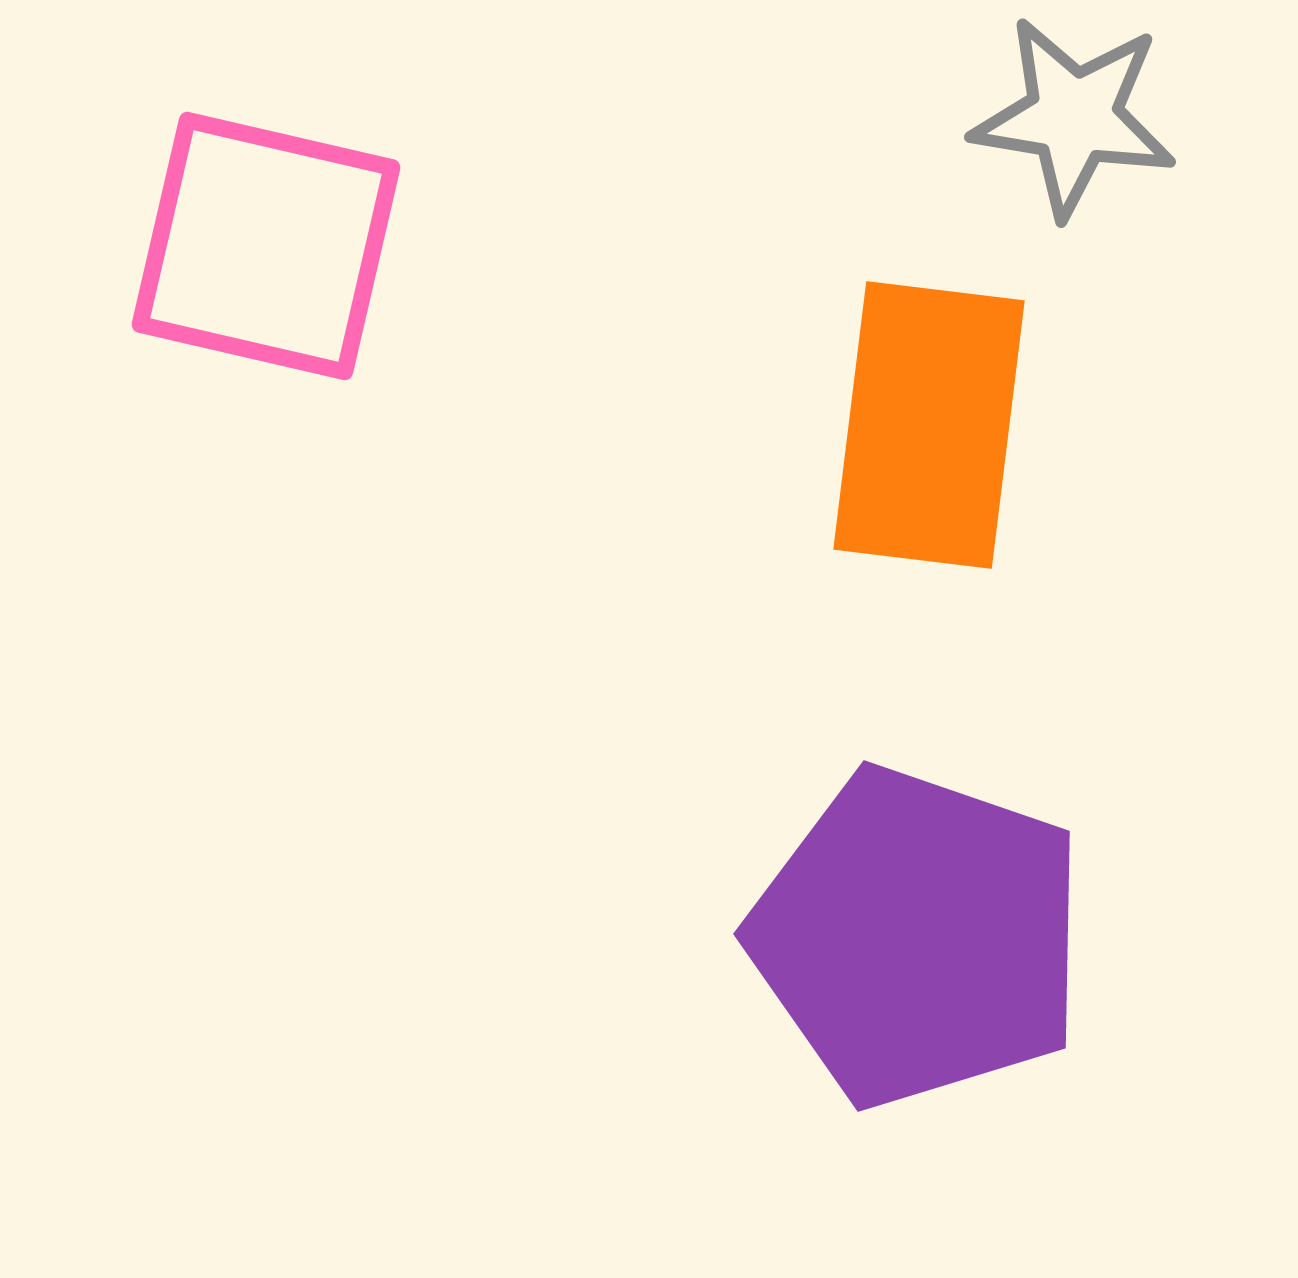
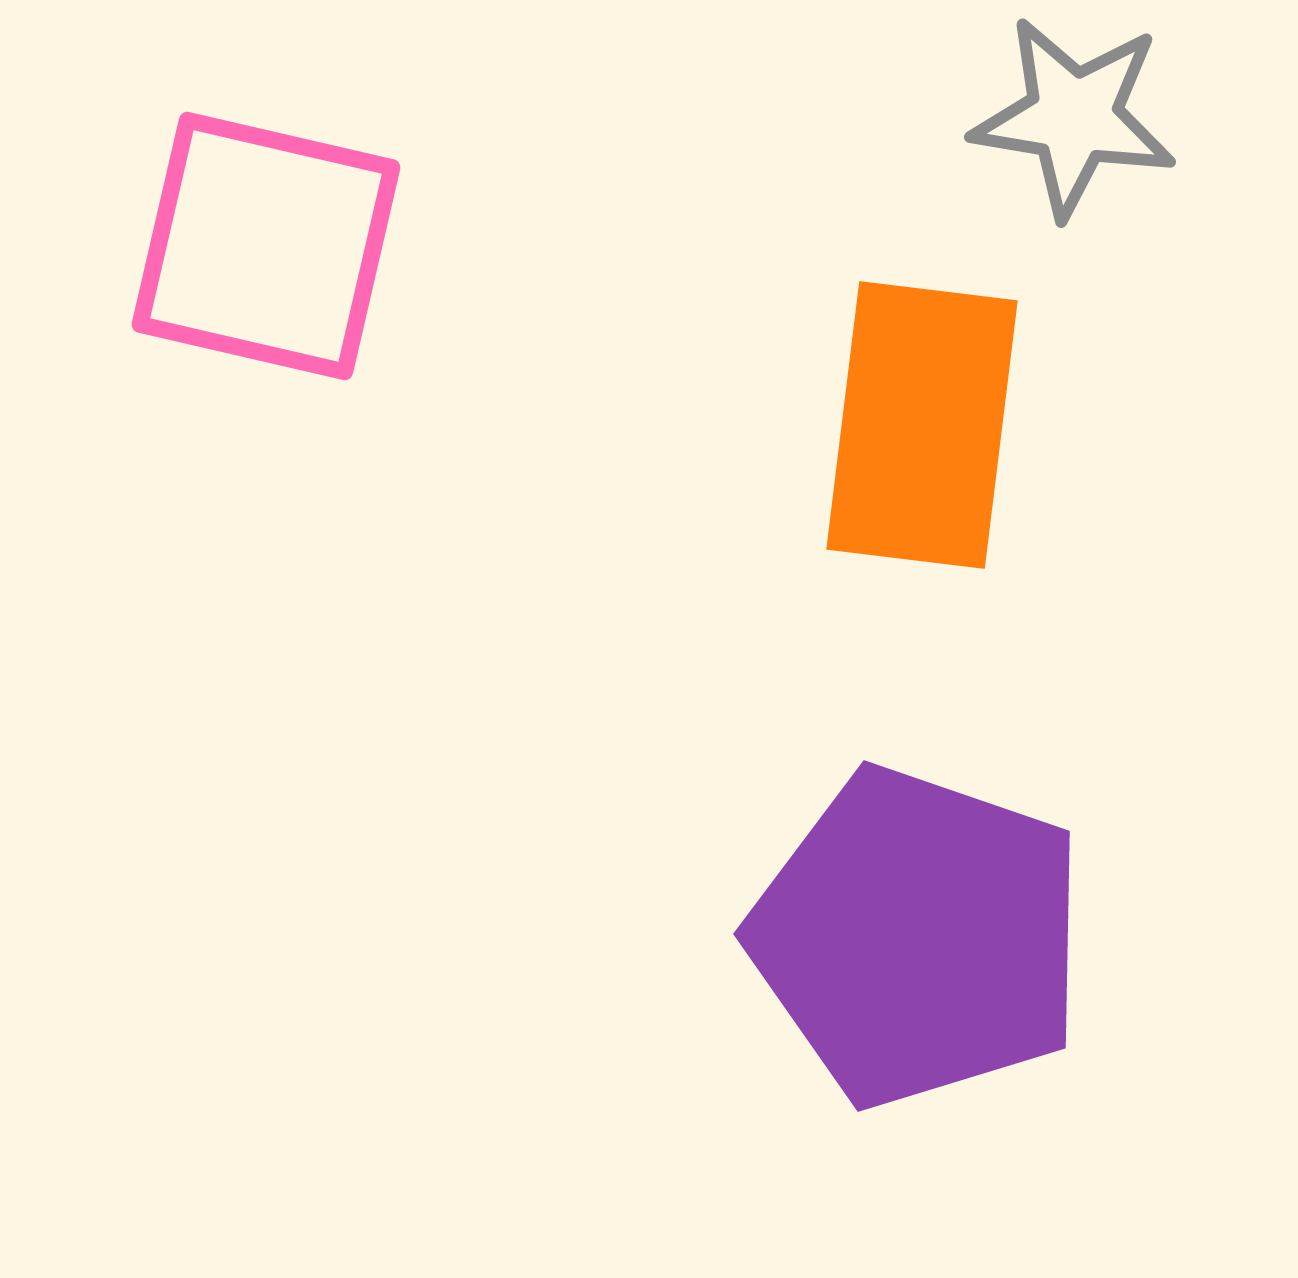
orange rectangle: moved 7 px left
